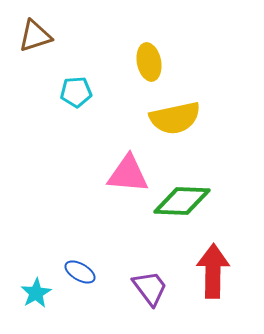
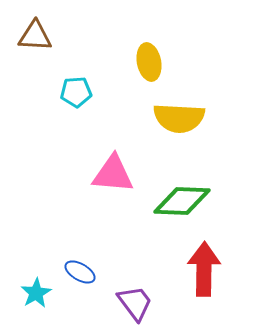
brown triangle: rotated 21 degrees clockwise
yellow semicircle: moved 4 px right; rotated 15 degrees clockwise
pink triangle: moved 15 px left
red arrow: moved 9 px left, 2 px up
purple trapezoid: moved 15 px left, 15 px down
